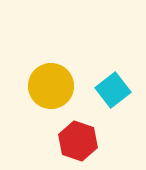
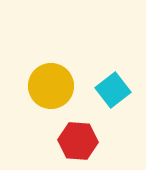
red hexagon: rotated 15 degrees counterclockwise
